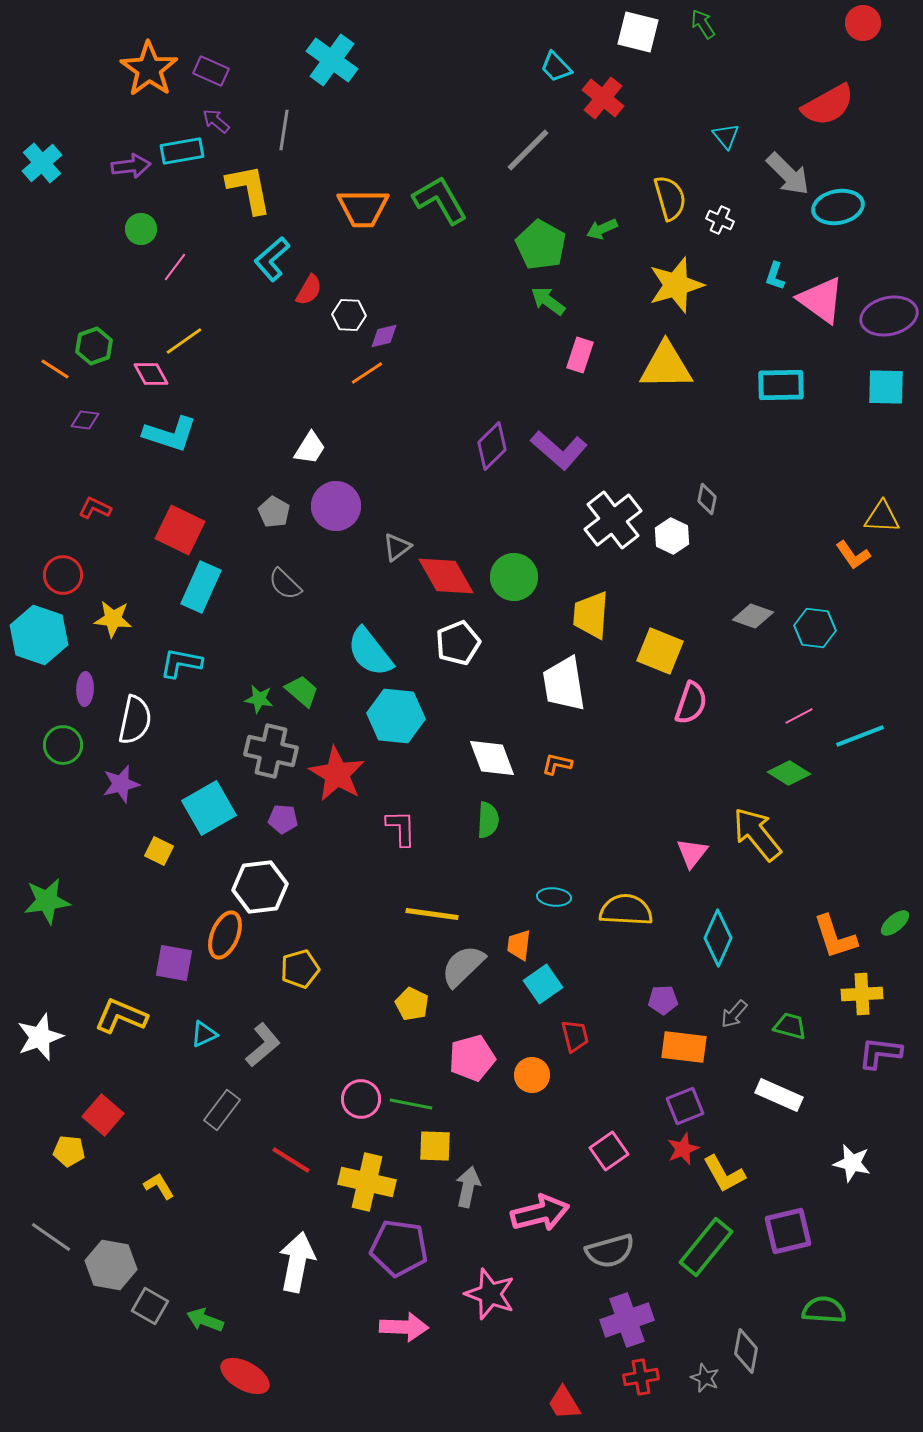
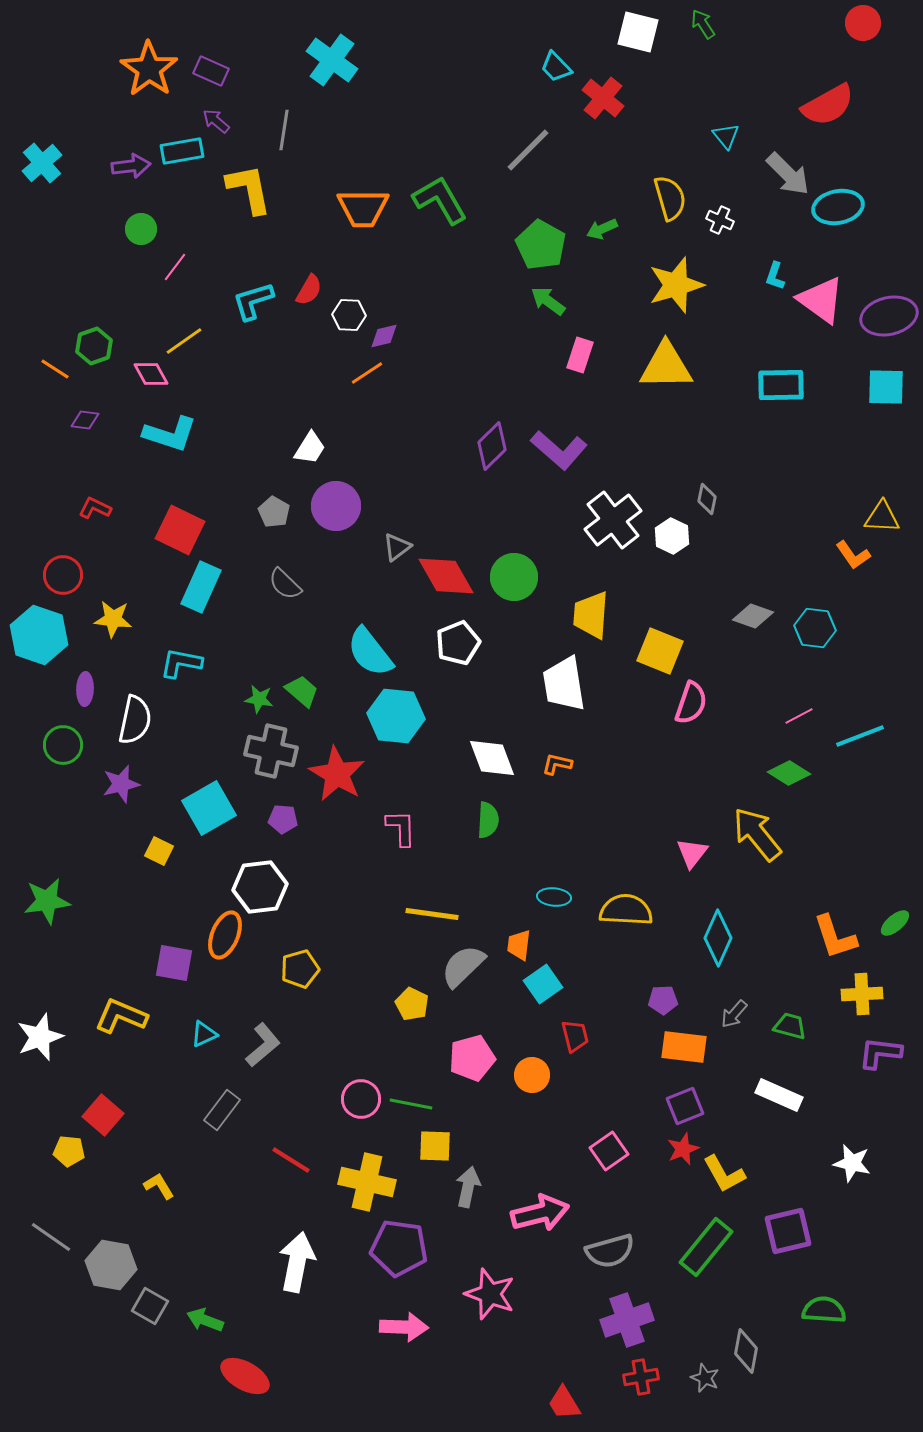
cyan L-shape at (272, 259): moved 19 px left, 42 px down; rotated 24 degrees clockwise
